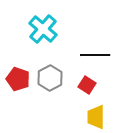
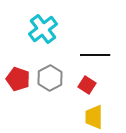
cyan cross: rotated 12 degrees clockwise
yellow trapezoid: moved 2 px left
